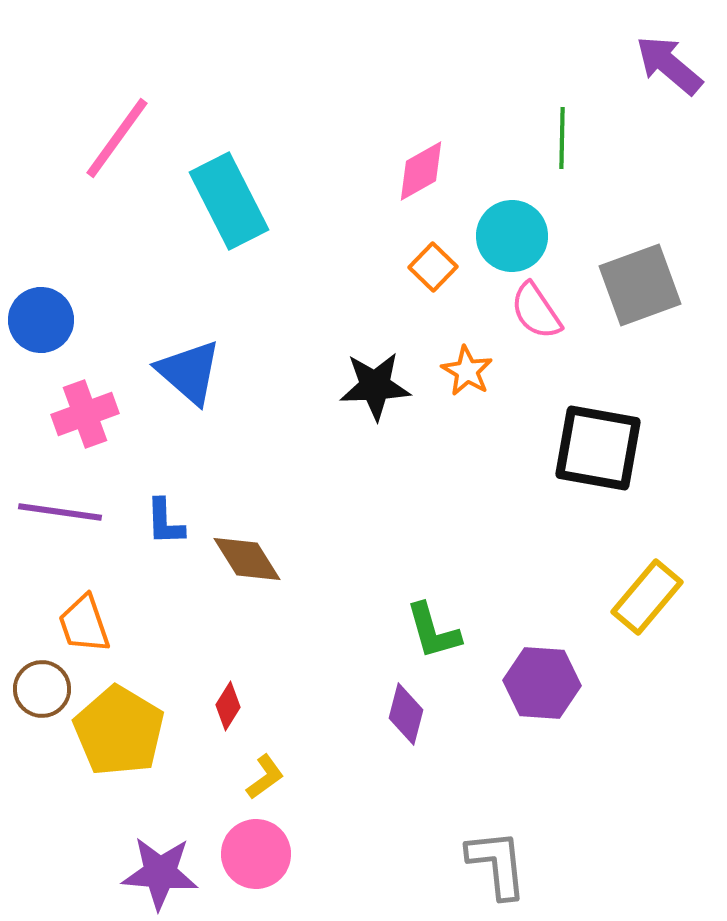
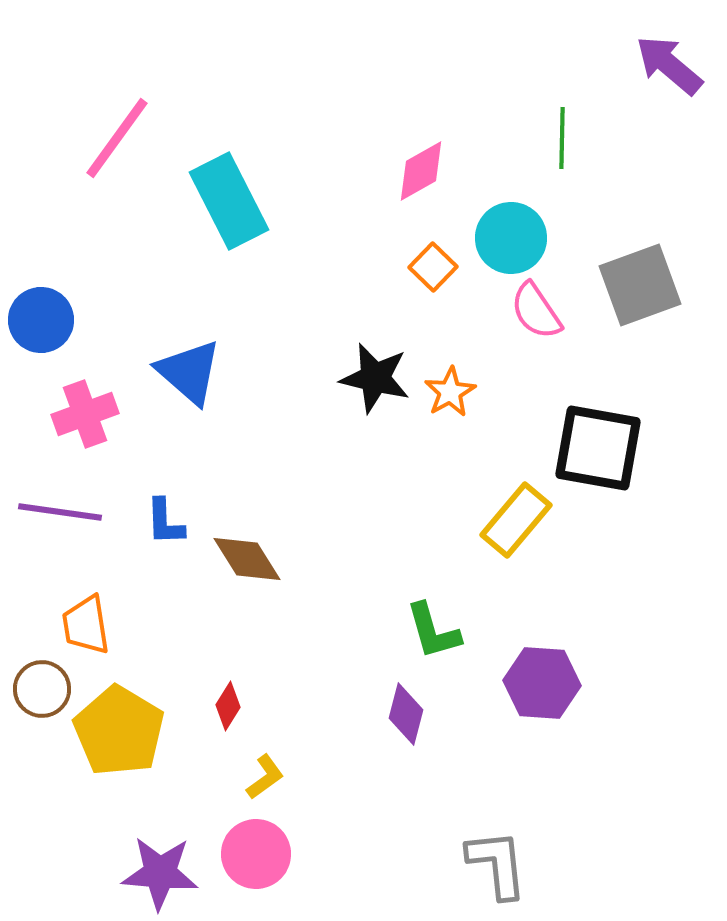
cyan circle: moved 1 px left, 2 px down
orange star: moved 17 px left, 21 px down; rotated 12 degrees clockwise
black star: moved 8 px up; rotated 16 degrees clockwise
yellow rectangle: moved 131 px left, 77 px up
orange trapezoid: moved 2 px right, 1 px down; rotated 10 degrees clockwise
